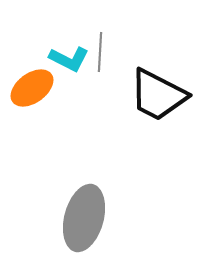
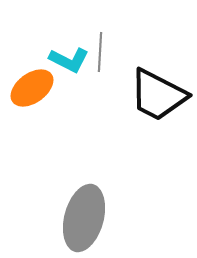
cyan L-shape: moved 1 px down
